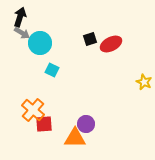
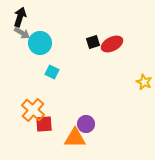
black square: moved 3 px right, 3 px down
red ellipse: moved 1 px right
cyan square: moved 2 px down
